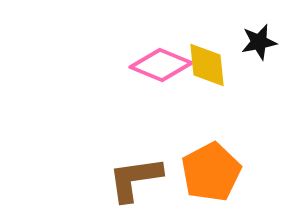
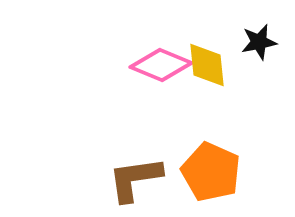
orange pentagon: rotated 20 degrees counterclockwise
